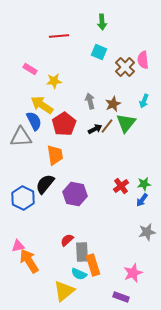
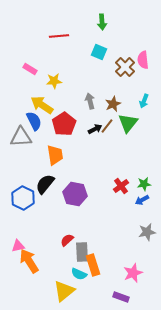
green triangle: moved 2 px right
blue arrow: rotated 24 degrees clockwise
